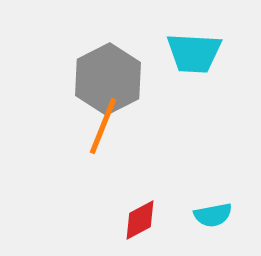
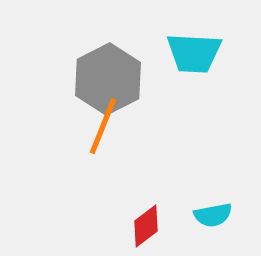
red diamond: moved 6 px right, 6 px down; rotated 9 degrees counterclockwise
